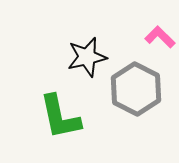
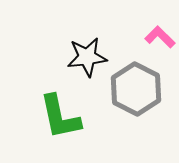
black star: rotated 6 degrees clockwise
